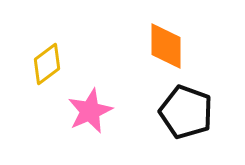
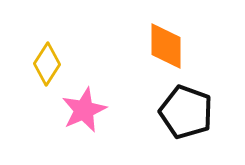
yellow diamond: rotated 21 degrees counterclockwise
pink star: moved 6 px left, 1 px up
